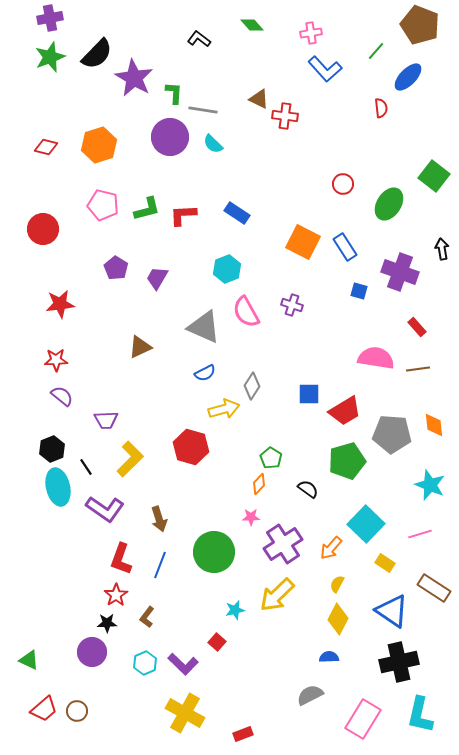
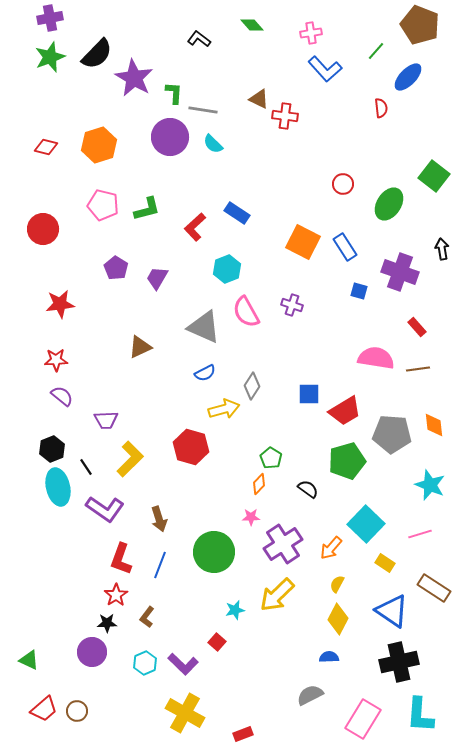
red L-shape at (183, 215): moved 12 px right, 12 px down; rotated 40 degrees counterclockwise
cyan L-shape at (420, 715): rotated 9 degrees counterclockwise
